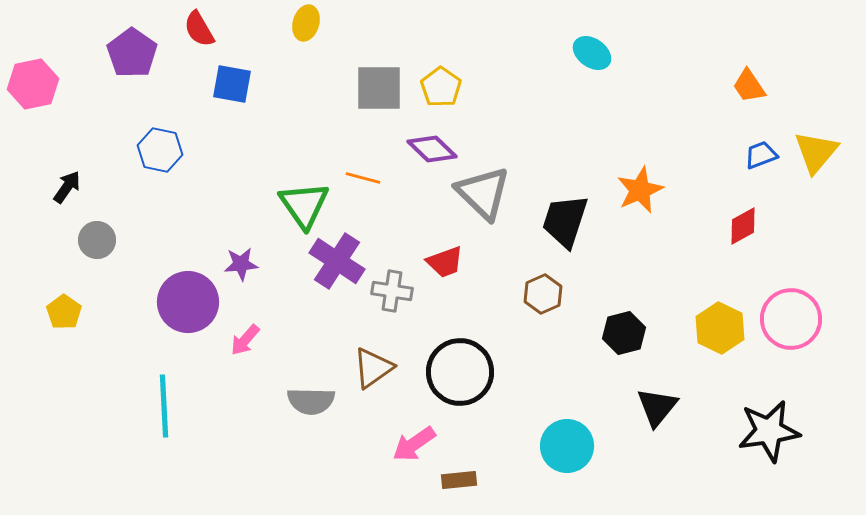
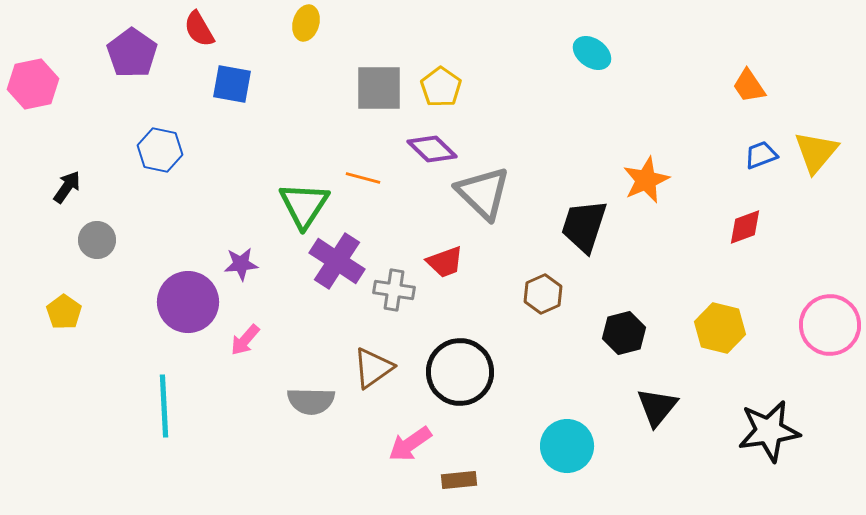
orange star at (640, 190): moved 6 px right, 10 px up
green triangle at (304, 205): rotated 8 degrees clockwise
black trapezoid at (565, 221): moved 19 px right, 5 px down
red diamond at (743, 226): moved 2 px right, 1 px down; rotated 9 degrees clockwise
gray cross at (392, 291): moved 2 px right, 1 px up
pink circle at (791, 319): moved 39 px right, 6 px down
yellow hexagon at (720, 328): rotated 12 degrees counterclockwise
pink arrow at (414, 444): moved 4 px left
